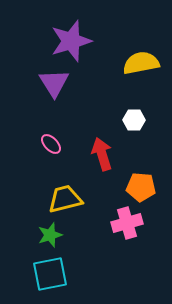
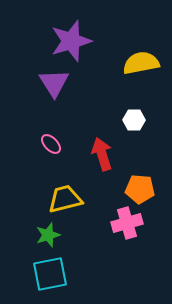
orange pentagon: moved 1 px left, 2 px down
green star: moved 2 px left
